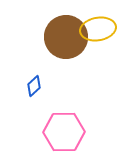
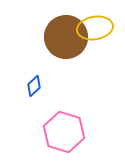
yellow ellipse: moved 3 px left, 1 px up
pink hexagon: rotated 18 degrees clockwise
